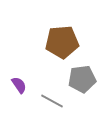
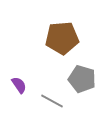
brown pentagon: moved 4 px up
gray pentagon: rotated 24 degrees clockwise
